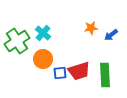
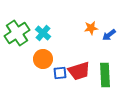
blue arrow: moved 2 px left
green cross: moved 8 px up
